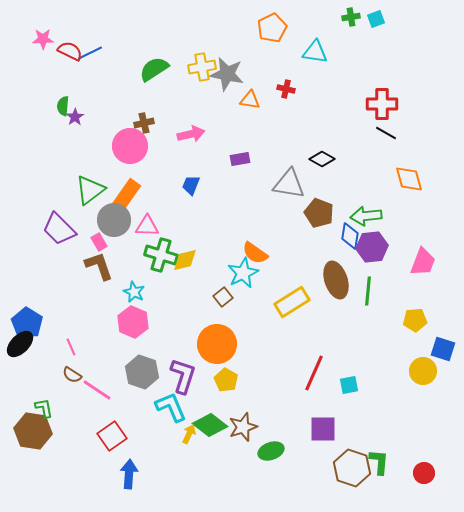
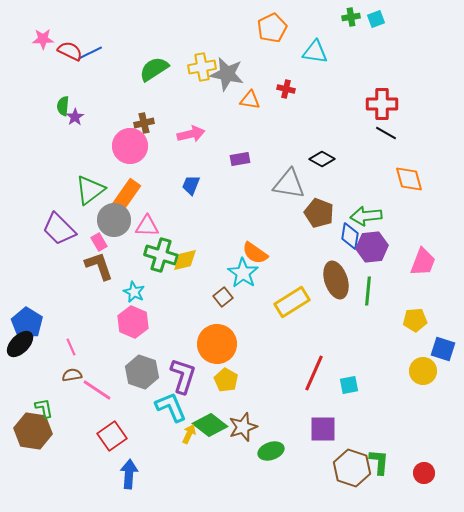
cyan star at (243, 273): rotated 12 degrees counterclockwise
brown semicircle at (72, 375): rotated 138 degrees clockwise
